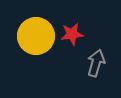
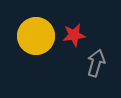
red star: moved 2 px right, 1 px down
